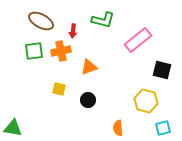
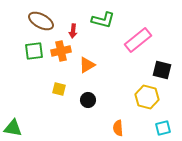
orange triangle: moved 2 px left, 2 px up; rotated 12 degrees counterclockwise
yellow hexagon: moved 1 px right, 4 px up
